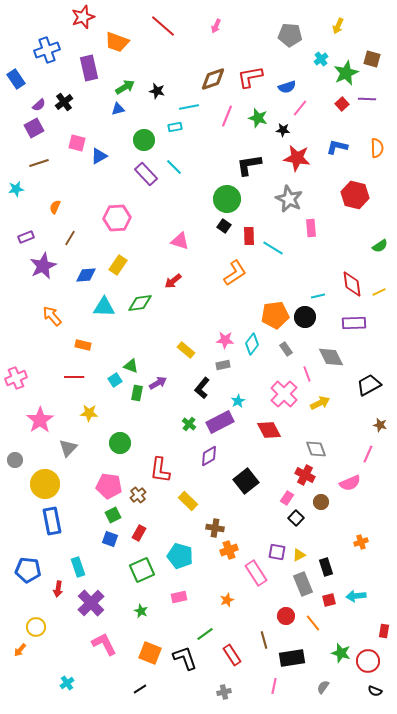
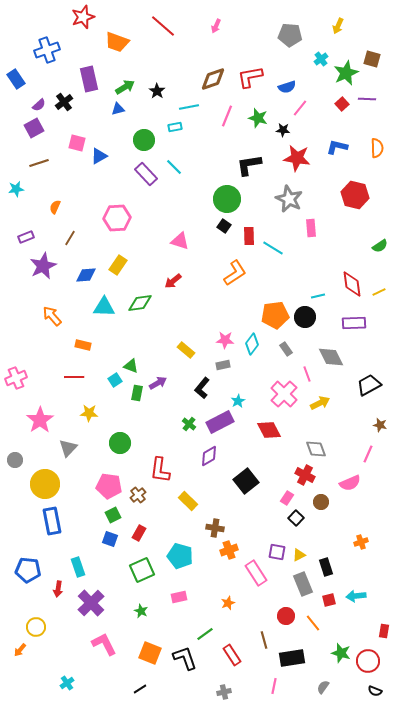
purple rectangle at (89, 68): moved 11 px down
black star at (157, 91): rotated 21 degrees clockwise
orange star at (227, 600): moved 1 px right, 3 px down
